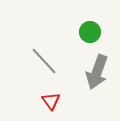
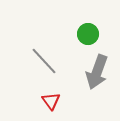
green circle: moved 2 px left, 2 px down
